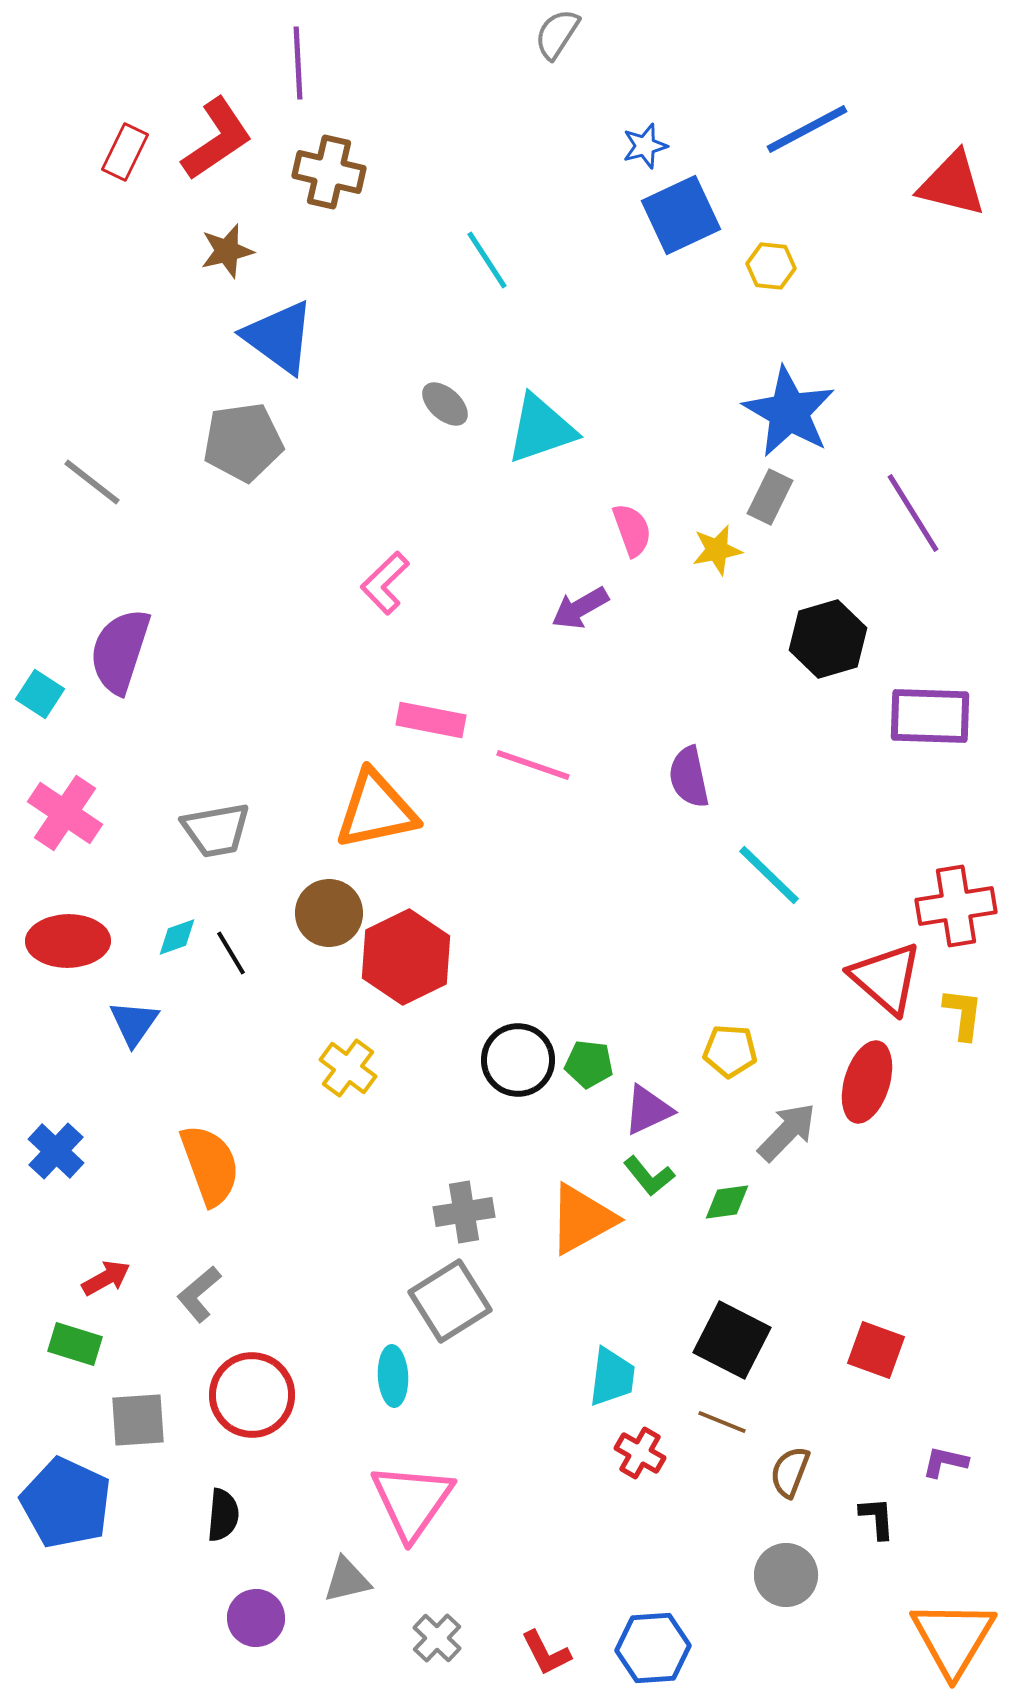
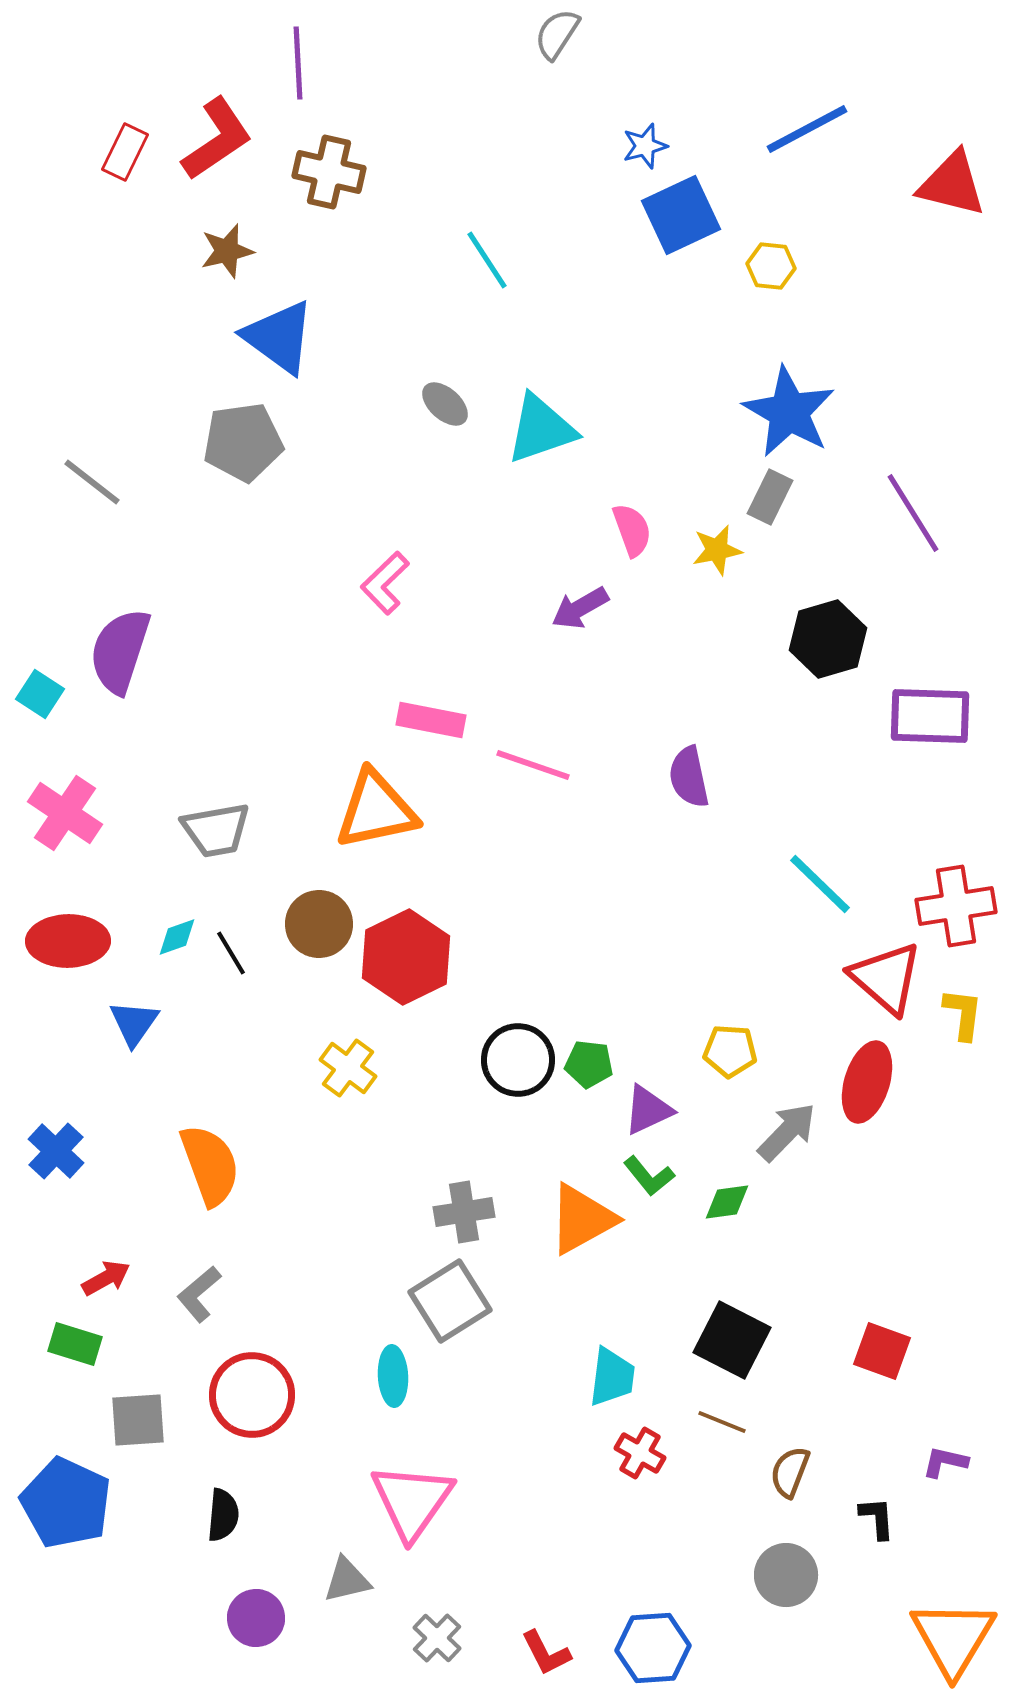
cyan line at (769, 875): moved 51 px right, 9 px down
brown circle at (329, 913): moved 10 px left, 11 px down
red square at (876, 1350): moved 6 px right, 1 px down
